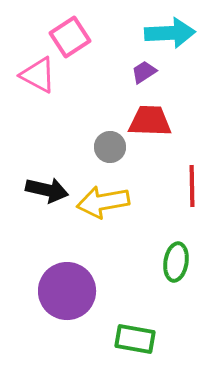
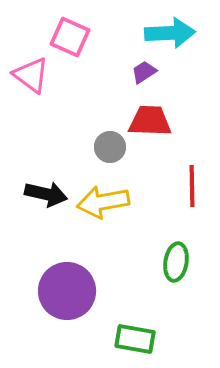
pink square: rotated 33 degrees counterclockwise
pink triangle: moved 7 px left; rotated 9 degrees clockwise
black arrow: moved 1 px left, 4 px down
